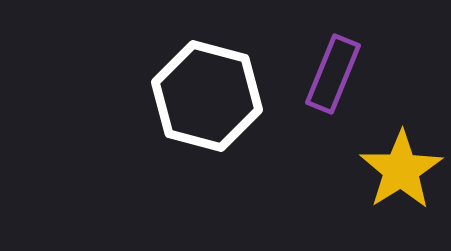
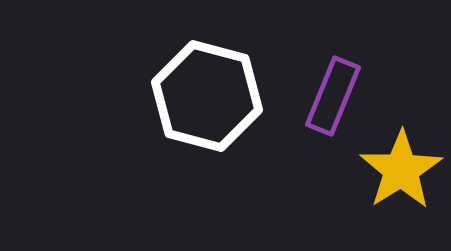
purple rectangle: moved 22 px down
